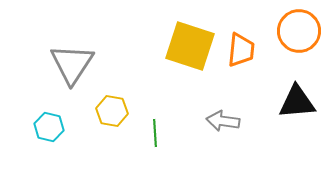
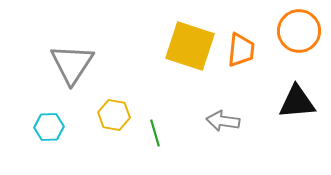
yellow hexagon: moved 2 px right, 4 px down
cyan hexagon: rotated 16 degrees counterclockwise
green line: rotated 12 degrees counterclockwise
